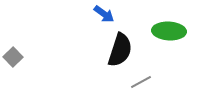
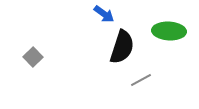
black semicircle: moved 2 px right, 3 px up
gray square: moved 20 px right
gray line: moved 2 px up
